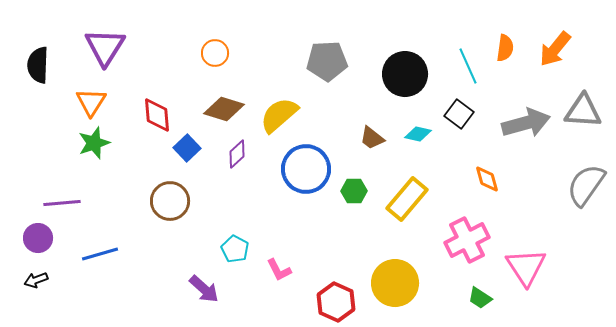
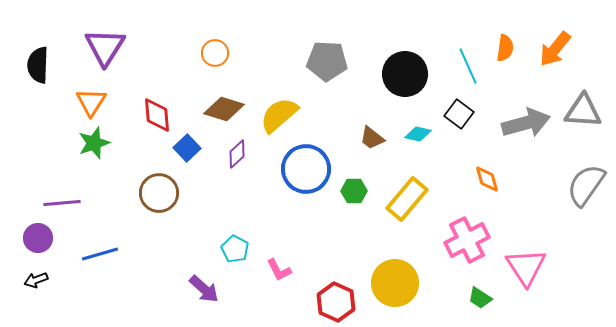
gray pentagon: rotated 6 degrees clockwise
brown circle: moved 11 px left, 8 px up
